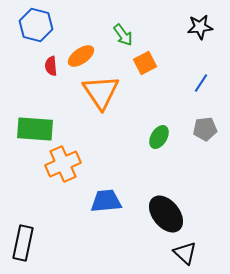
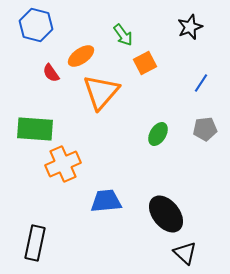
black star: moved 10 px left; rotated 15 degrees counterclockwise
red semicircle: moved 7 px down; rotated 30 degrees counterclockwise
orange triangle: rotated 15 degrees clockwise
green ellipse: moved 1 px left, 3 px up
black rectangle: moved 12 px right
